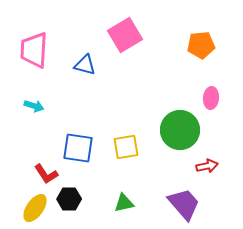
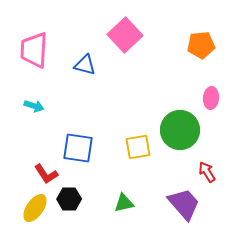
pink square: rotated 12 degrees counterclockwise
yellow square: moved 12 px right
red arrow: moved 6 px down; rotated 110 degrees counterclockwise
